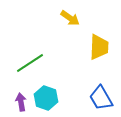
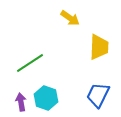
blue trapezoid: moved 3 px left, 3 px up; rotated 56 degrees clockwise
